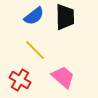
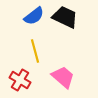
black trapezoid: rotated 64 degrees counterclockwise
yellow line: moved 1 px down; rotated 30 degrees clockwise
